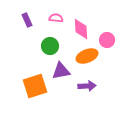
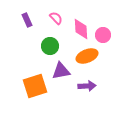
pink semicircle: rotated 40 degrees clockwise
pink circle: moved 4 px left, 5 px up
